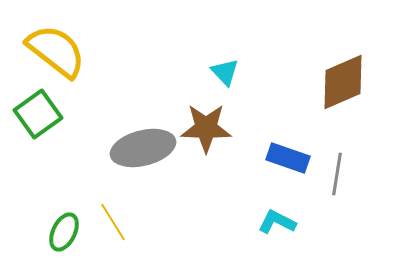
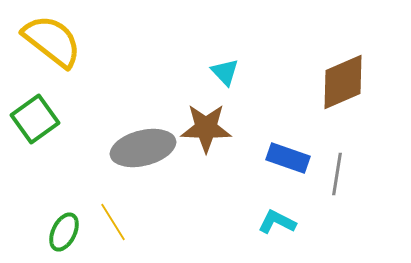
yellow semicircle: moved 4 px left, 10 px up
green square: moved 3 px left, 5 px down
